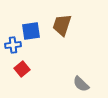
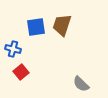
blue square: moved 5 px right, 4 px up
blue cross: moved 4 px down; rotated 21 degrees clockwise
red square: moved 1 px left, 3 px down
